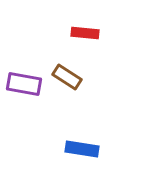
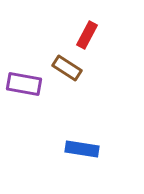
red rectangle: moved 2 px right, 2 px down; rotated 68 degrees counterclockwise
brown rectangle: moved 9 px up
